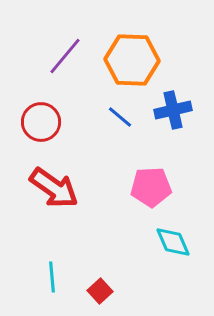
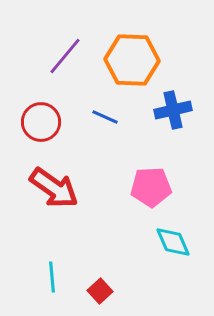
blue line: moved 15 px left; rotated 16 degrees counterclockwise
